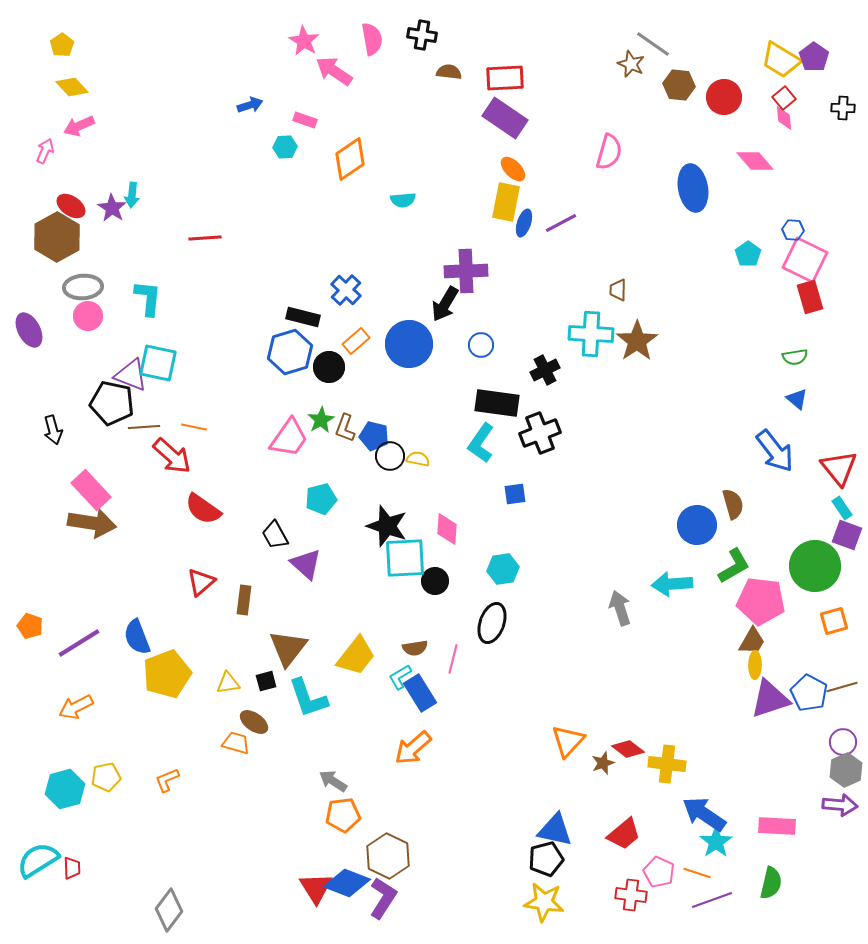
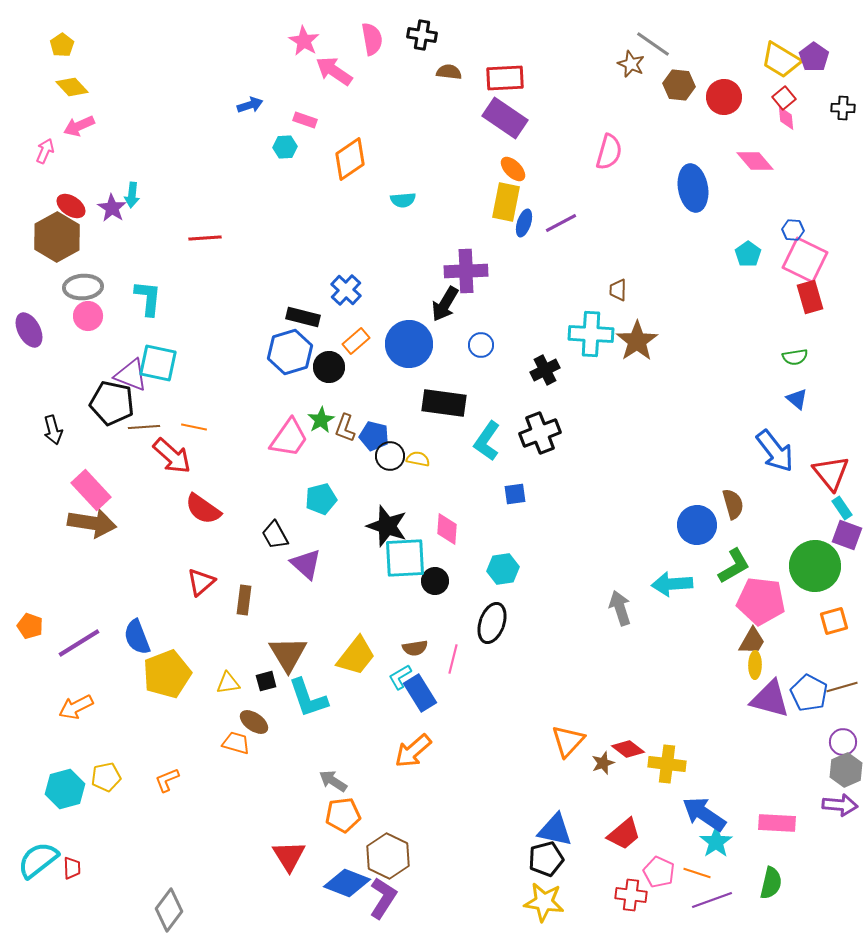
pink diamond at (784, 118): moved 2 px right
black rectangle at (497, 403): moved 53 px left
cyan L-shape at (481, 443): moved 6 px right, 2 px up
red triangle at (839, 468): moved 8 px left, 5 px down
brown triangle at (288, 648): moved 6 px down; rotated 9 degrees counterclockwise
purple triangle at (770, 699): rotated 33 degrees clockwise
orange arrow at (413, 748): moved 3 px down
pink rectangle at (777, 826): moved 3 px up
cyan semicircle at (38, 860): rotated 6 degrees counterclockwise
red triangle at (316, 888): moved 27 px left, 32 px up
